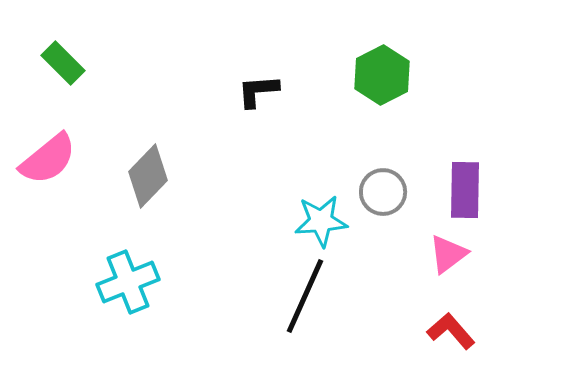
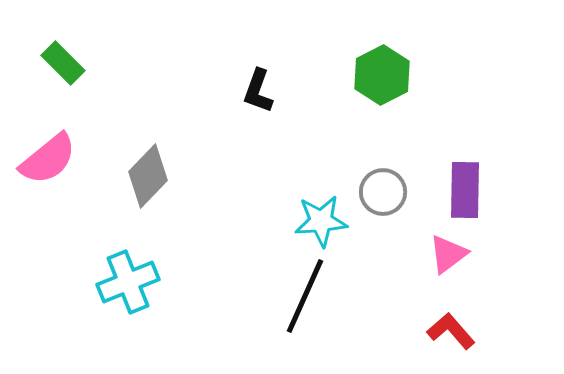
black L-shape: rotated 66 degrees counterclockwise
